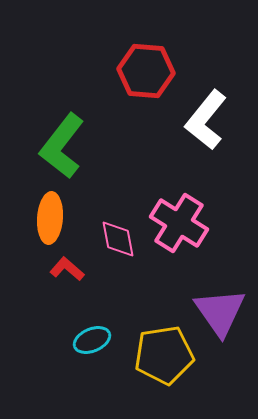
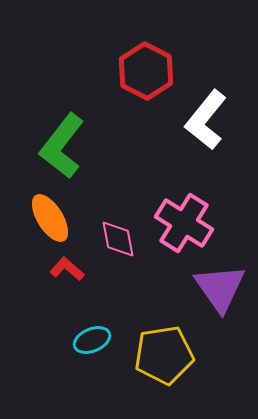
red hexagon: rotated 22 degrees clockwise
orange ellipse: rotated 36 degrees counterclockwise
pink cross: moved 5 px right
purple triangle: moved 24 px up
